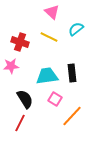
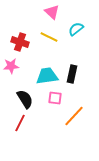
black rectangle: moved 1 px down; rotated 18 degrees clockwise
pink square: moved 1 px up; rotated 24 degrees counterclockwise
orange line: moved 2 px right
